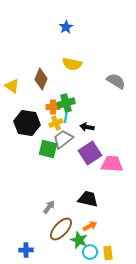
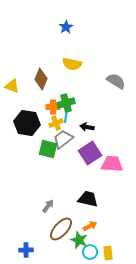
yellow triangle: rotated 14 degrees counterclockwise
gray arrow: moved 1 px left, 1 px up
